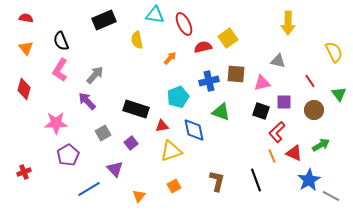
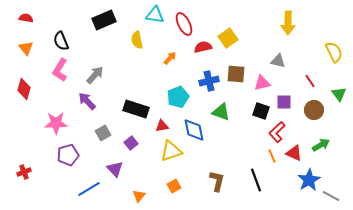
purple pentagon at (68, 155): rotated 15 degrees clockwise
